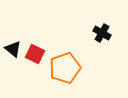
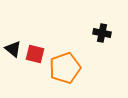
black cross: rotated 18 degrees counterclockwise
red square: rotated 12 degrees counterclockwise
